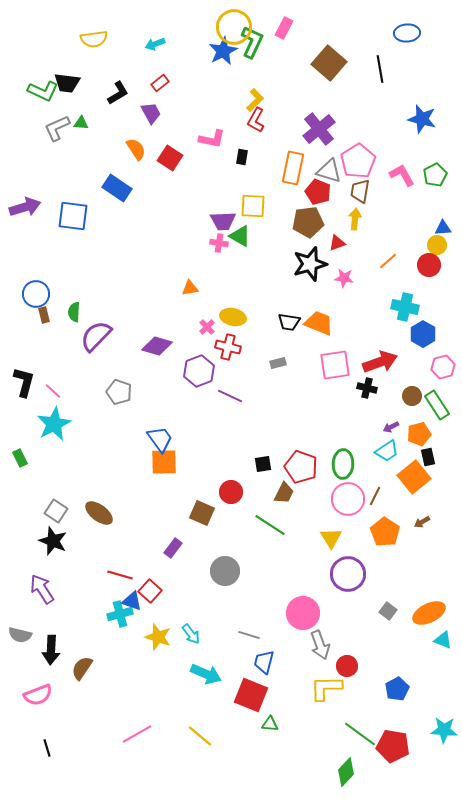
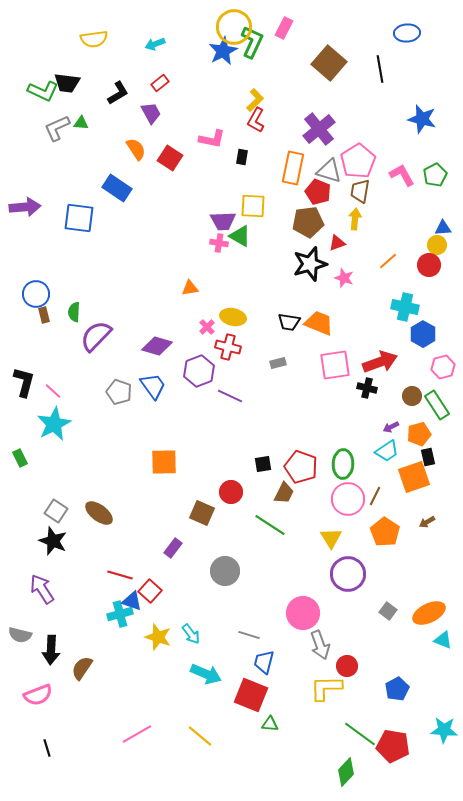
purple arrow at (25, 207): rotated 12 degrees clockwise
blue square at (73, 216): moved 6 px right, 2 px down
pink star at (344, 278): rotated 12 degrees clockwise
blue trapezoid at (160, 439): moved 7 px left, 53 px up
orange square at (414, 477): rotated 20 degrees clockwise
brown arrow at (422, 522): moved 5 px right
